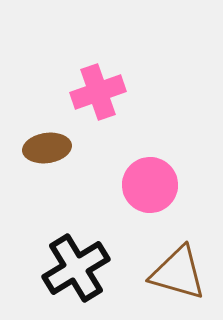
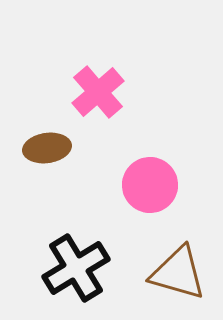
pink cross: rotated 22 degrees counterclockwise
